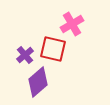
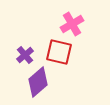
red square: moved 6 px right, 3 px down
